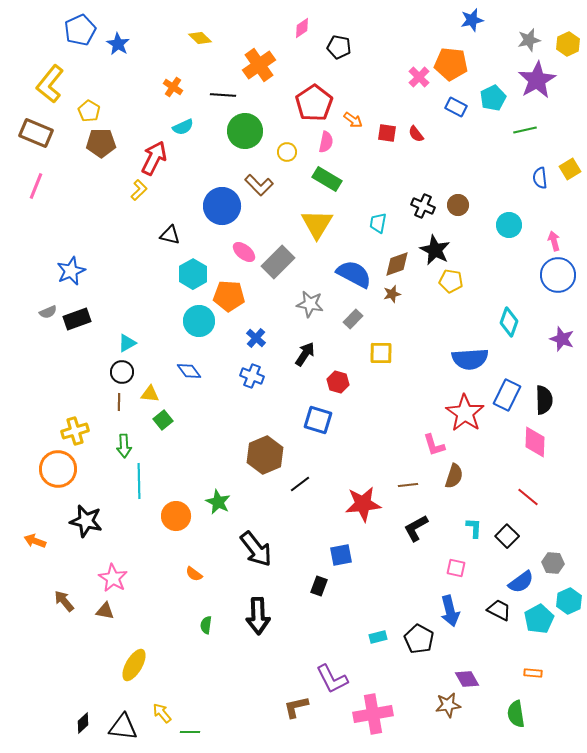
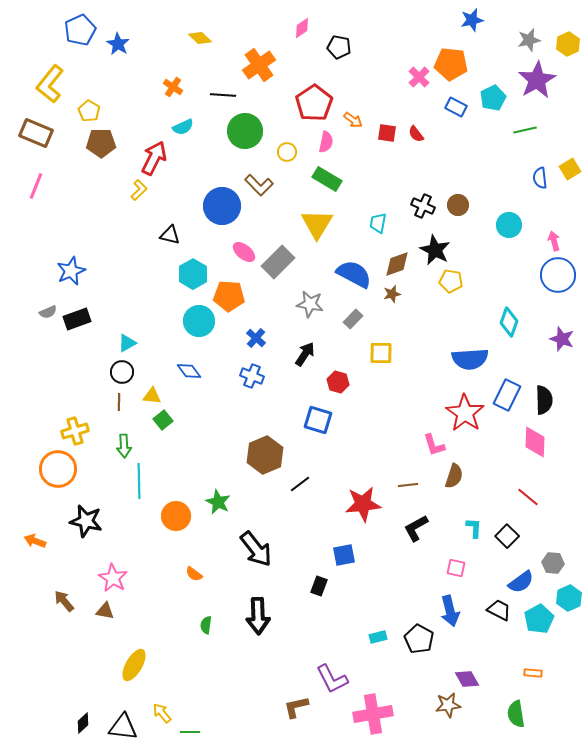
yellow triangle at (150, 394): moved 2 px right, 2 px down
blue square at (341, 555): moved 3 px right
cyan hexagon at (569, 601): moved 3 px up
